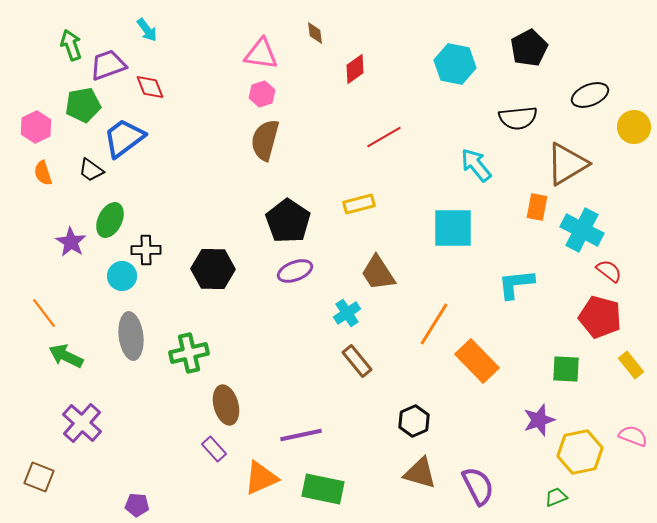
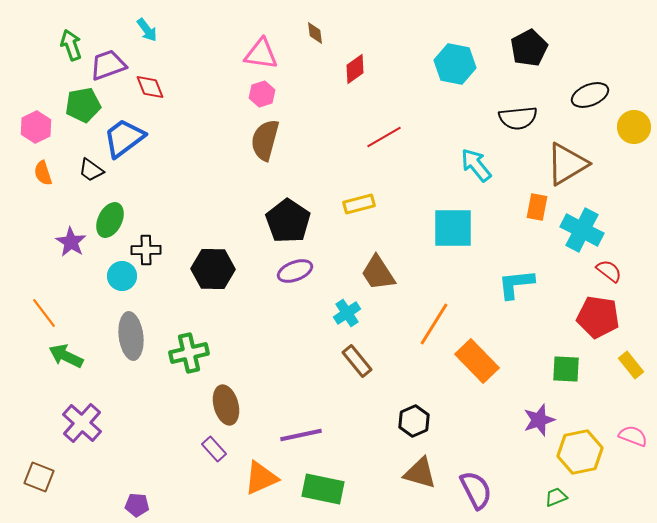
red pentagon at (600, 317): moved 2 px left; rotated 6 degrees counterclockwise
purple semicircle at (478, 486): moved 2 px left, 4 px down
